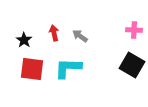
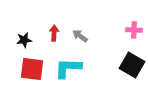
red arrow: rotated 14 degrees clockwise
black star: rotated 28 degrees clockwise
